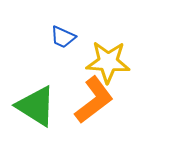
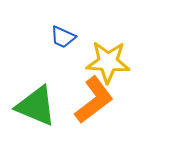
green triangle: rotated 9 degrees counterclockwise
